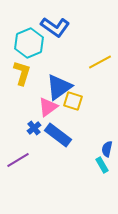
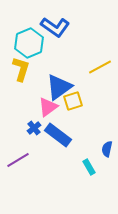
yellow line: moved 5 px down
yellow L-shape: moved 1 px left, 4 px up
yellow square: rotated 36 degrees counterclockwise
cyan rectangle: moved 13 px left, 2 px down
